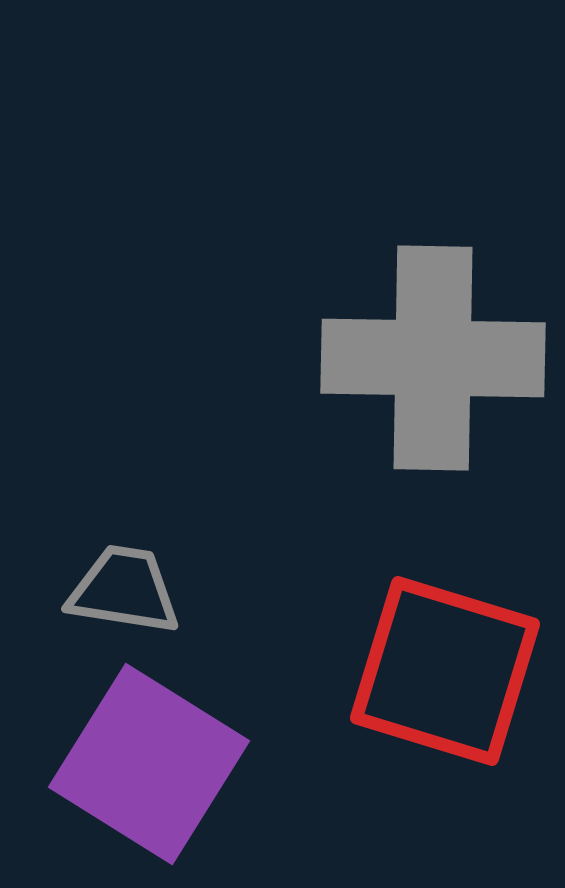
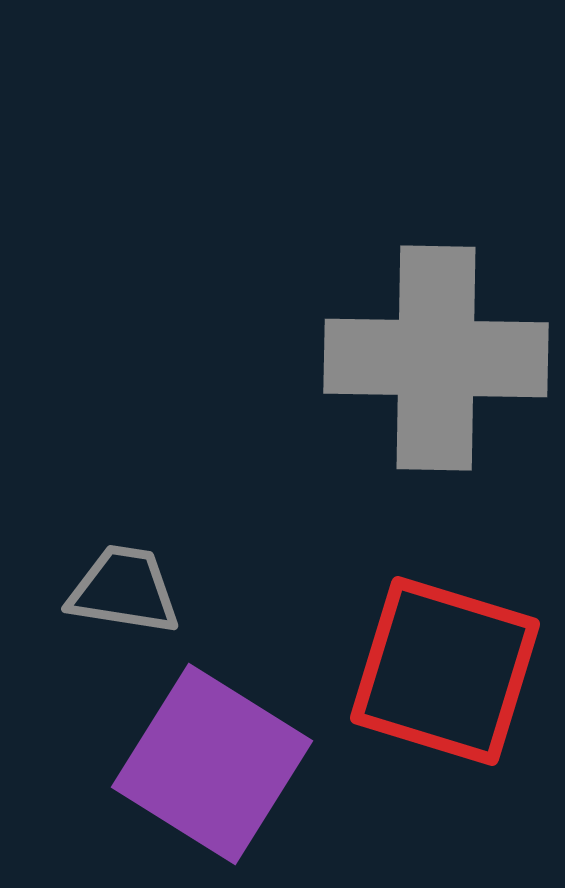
gray cross: moved 3 px right
purple square: moved 63 px right
